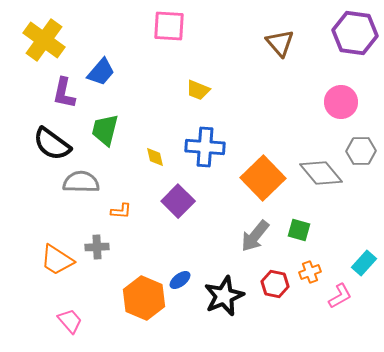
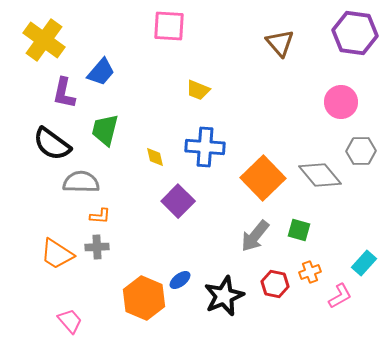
gray diamond: moved 1 px left, 2 px down
orange L-shape: moved 21 px left, 5 px down
orange trapezoid: moved 6 px up
